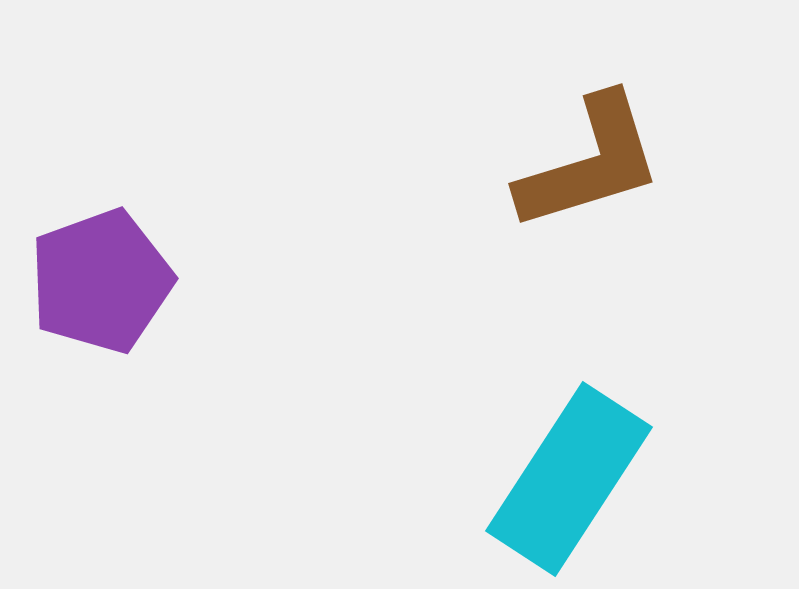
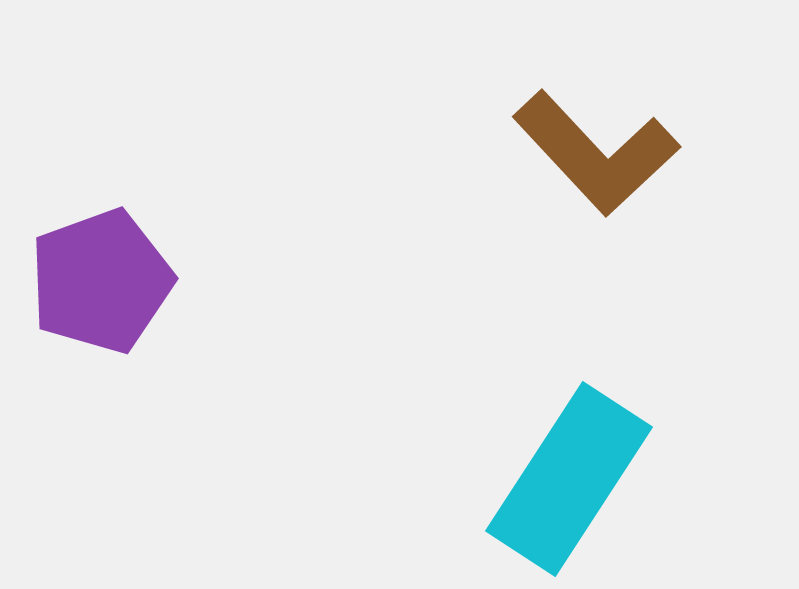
brown L-shape: moved 6 px right, 10 px up; rotated 64 degrees clockwise
